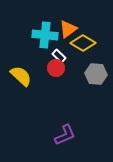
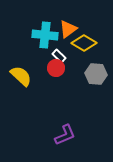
yellow diamond: moved 1 px right
